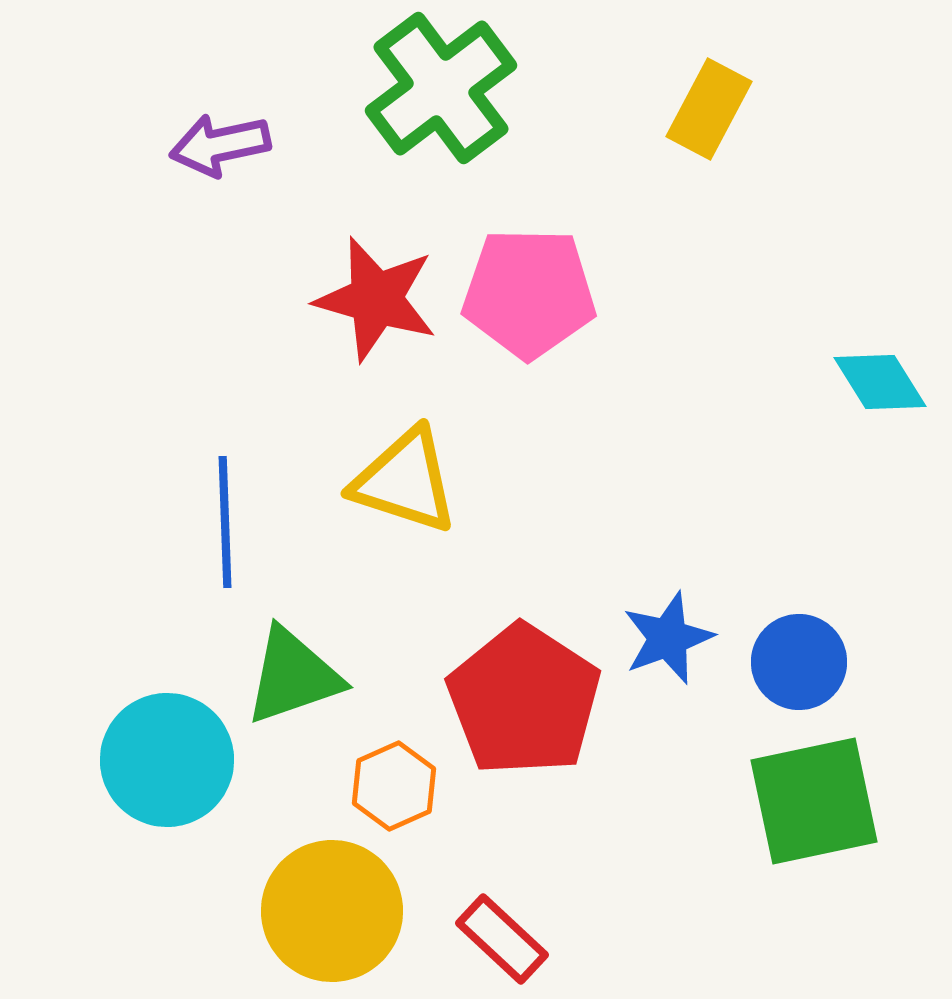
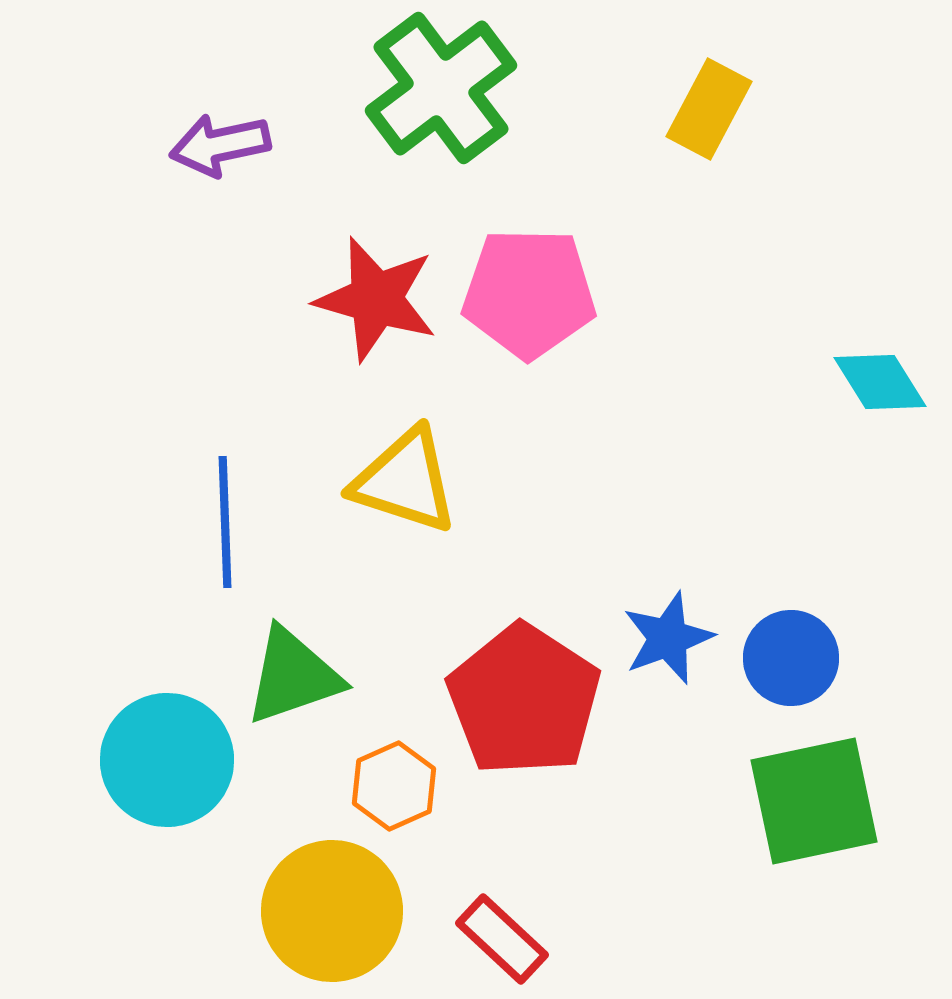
blue circle: moved 8 px left, 4 px up
